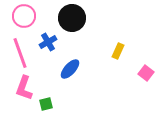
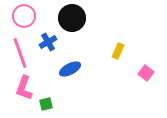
blue ellipse: rotated 20 degrees clockwise
